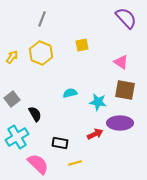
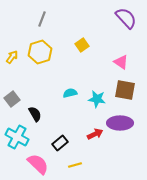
yellow square: rotated 24 degrees counterclockwise
yellow hexagon: moved 1 px left, 1 px up; rotated 20 degrees clockwise
cyan star: moved 1 px left, 3 px up
cyan cross: rotated 30 degrees counterclockwise
black rectangle: rotated 49 degrees counterclockwise
yellow line: moved 2 px down
